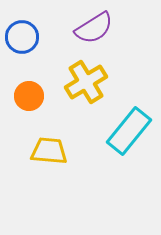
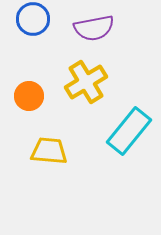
purple semicircle: rotated 21 degrees clockwise
blue circle: moved 11 px right, 18 px up
